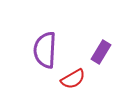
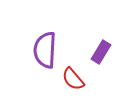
red semicircle: rotated 80 degrees clockwise
